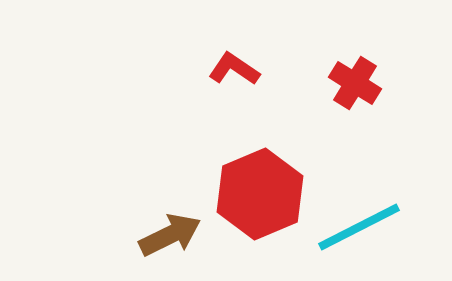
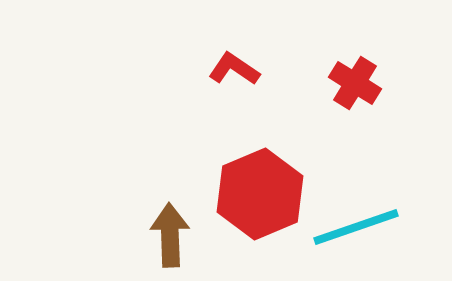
cyan line: moved 3 px left; rotated 8 degrees clockwise
brown arrow: rotated 66 degrees counterclockwise
